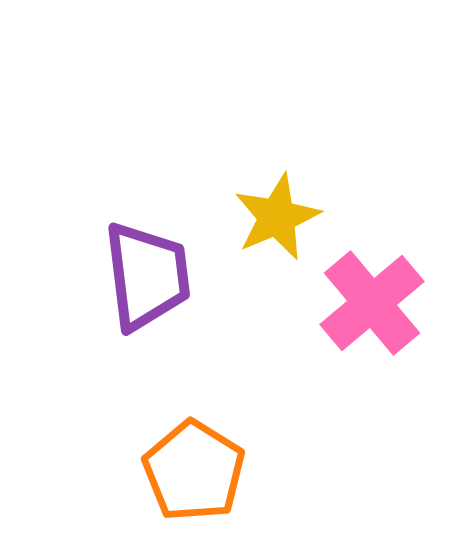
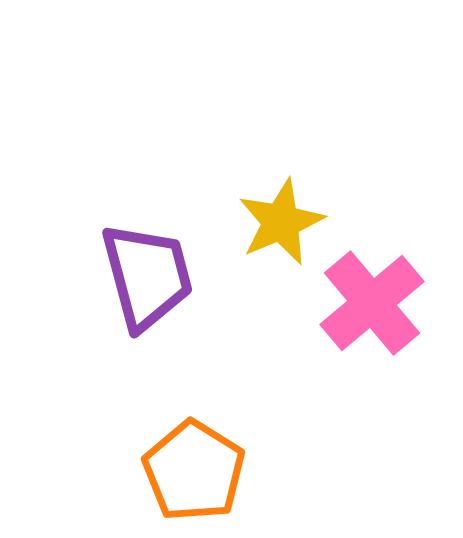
yellow star: moved 4 px right, 5 px down
purple trapezoid: rotated 8 degrees counterclockwise
